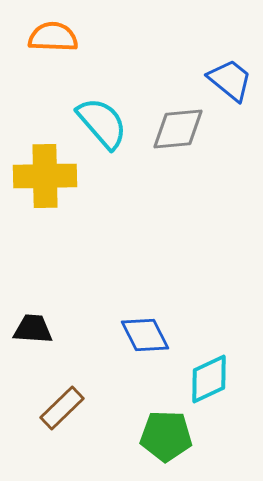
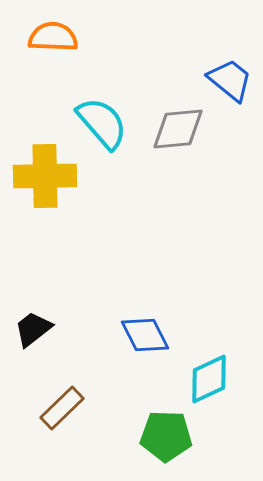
black trapezoid: rotated 42 degrees counterclockwise
